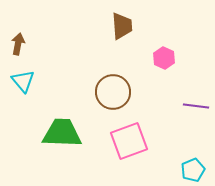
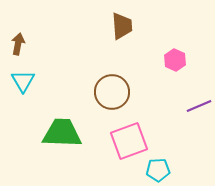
pink hexagon: moved 11 px right, 2 px down
cyan triangle: rotated 10 degrees clockwise
brown circle: moved 1 px left
purple line: moved 3 px right; rotated 30 degrees counterclockwise
cyan pentagon: moved 35 px left; rotated 20 degrees clockwise
